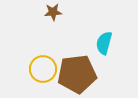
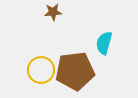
yellow circle: moved 2 px left, 1 px down
brown pentagon: moved 2 px left, 3 px up
